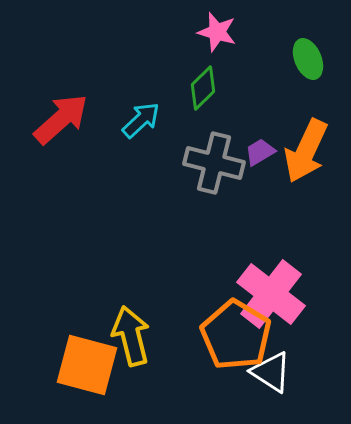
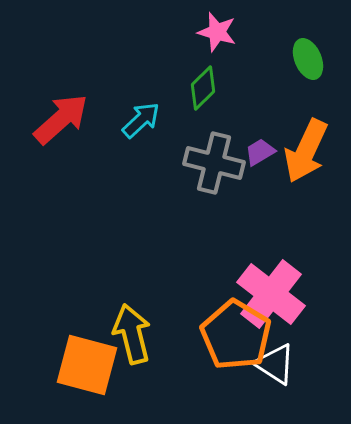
yellow arrow: moved 1 px right, 2 px up
white triangle: moved 4 px right, 8 px up
